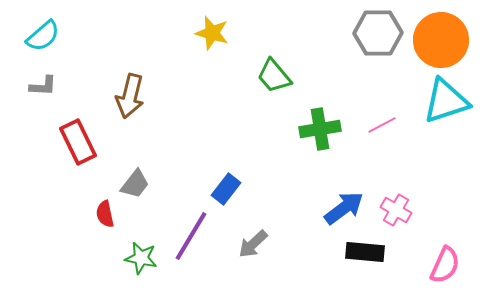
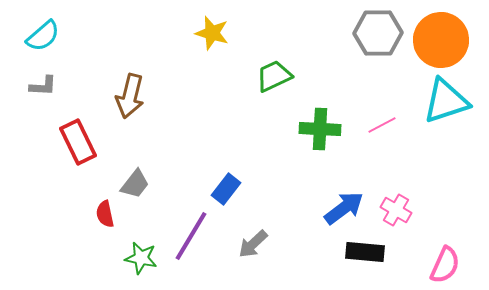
green trapezoid: rotated 105 degrees clockwise
green cross: rotated 12 degrees clockwise
